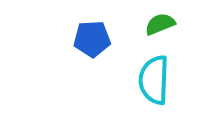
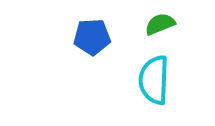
blue pentagon: moved 2 px up
